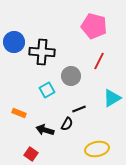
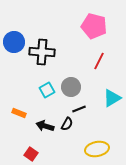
gray circle: moved 11 px down
black arrow: moved 4 px up
